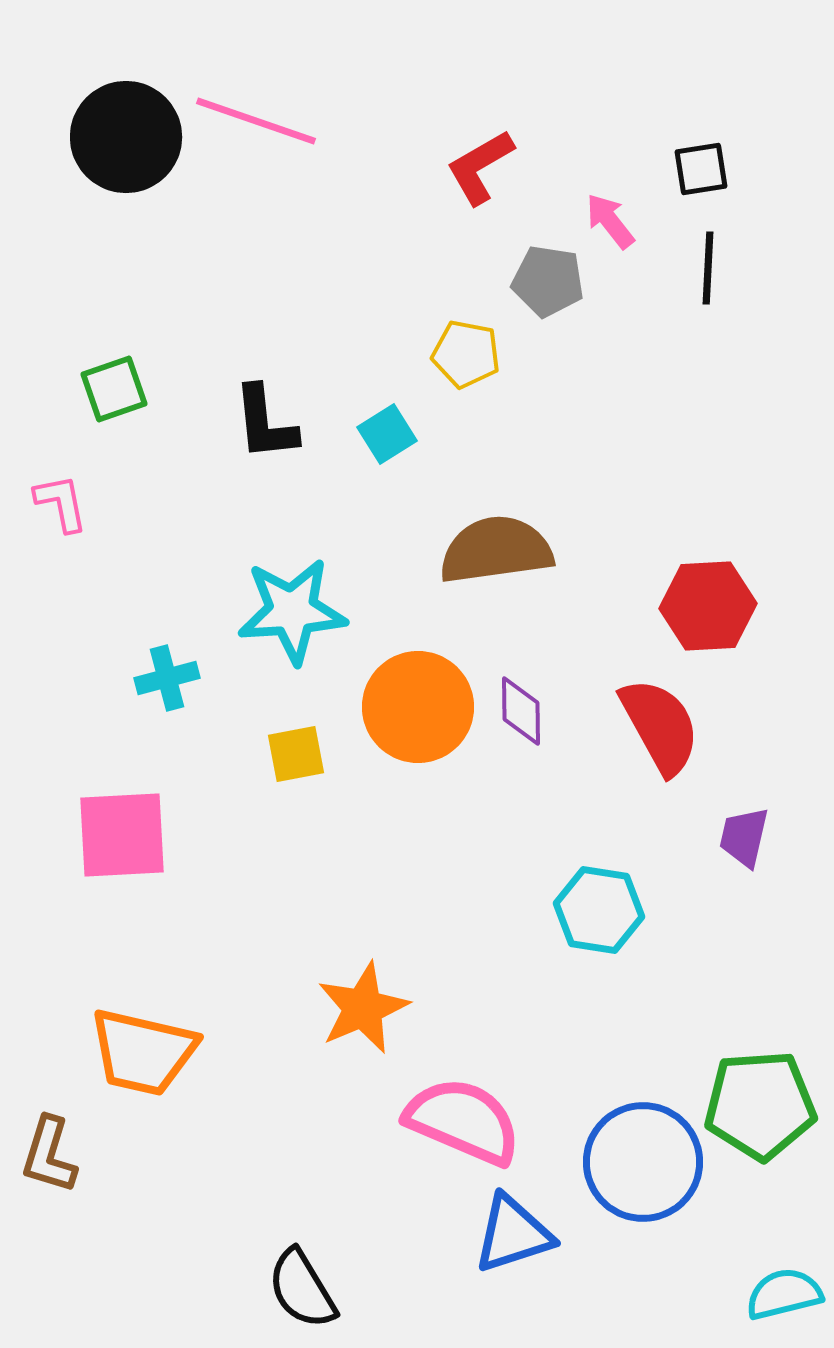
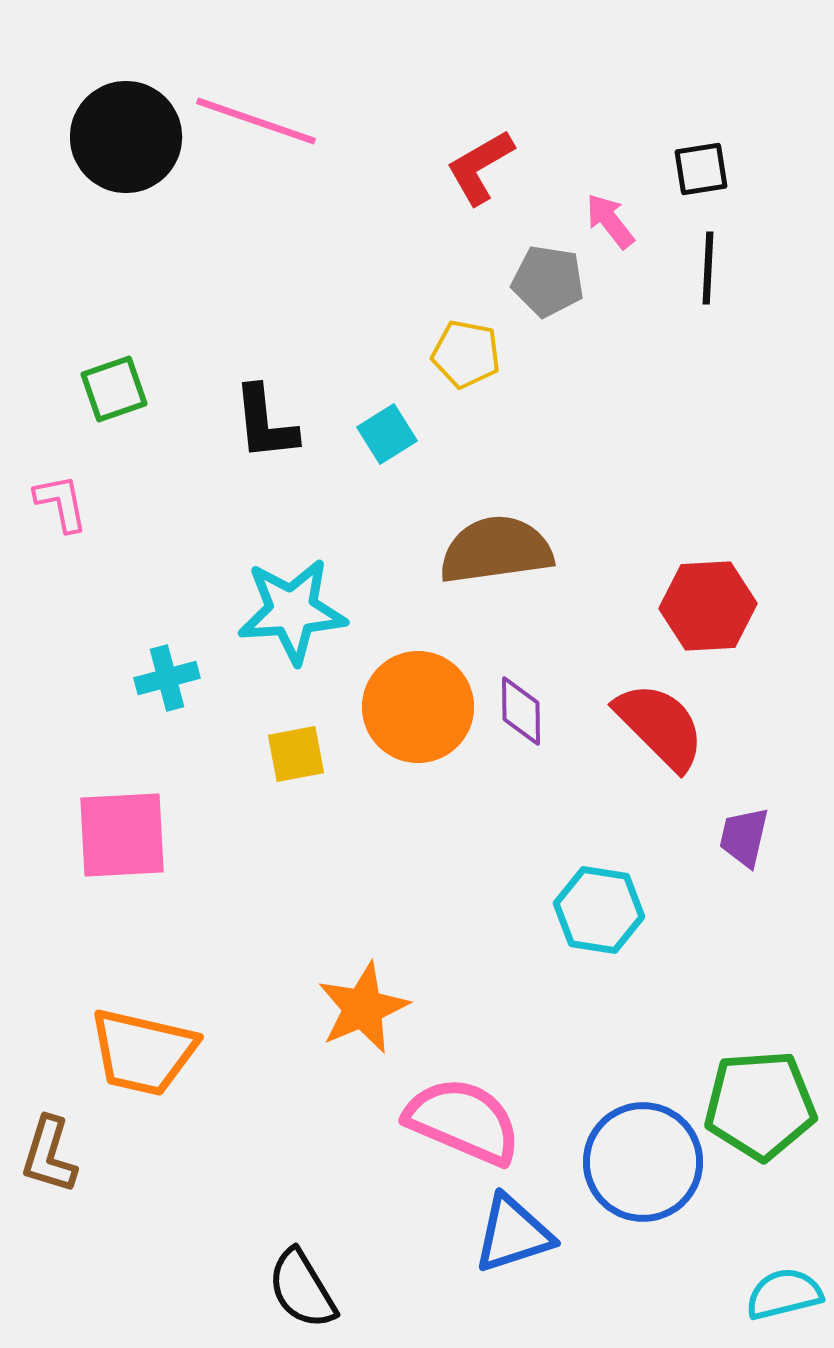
red semicircle: rotated 16 degrees counterclockwise
